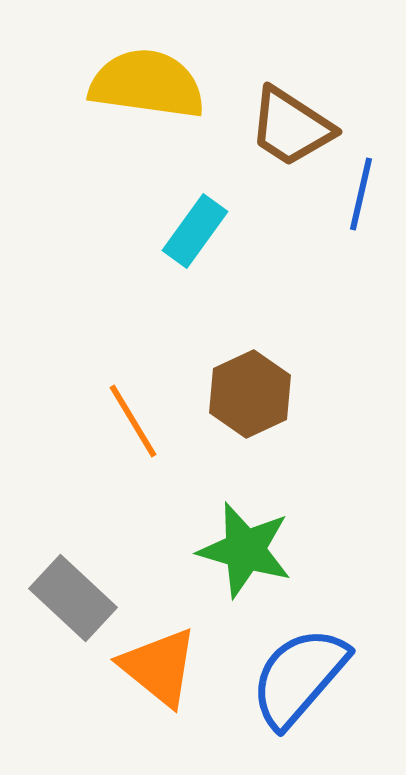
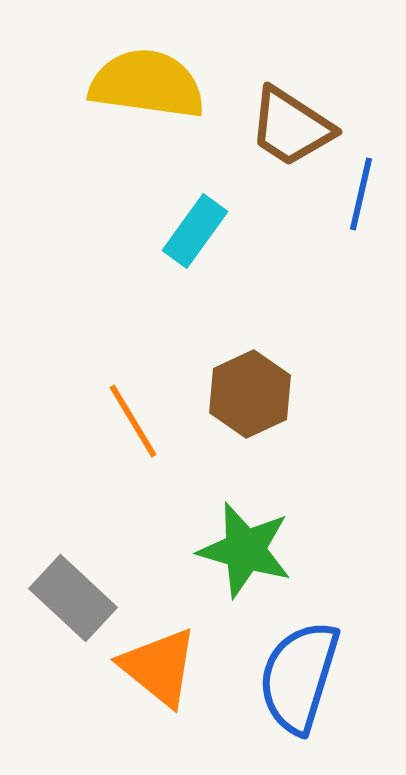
blue semicircle: rotated 24 degrees counterclockwise
